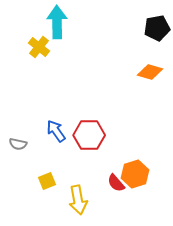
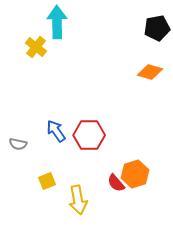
yellow cross: moved 3 px left
